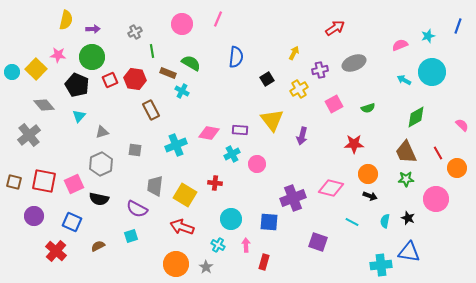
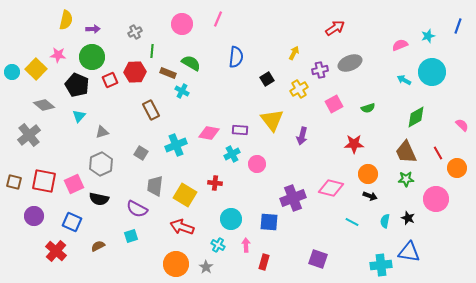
green line at (152, 51): rotated 16 degrees clockwise
gray ellipse at (354, 63): moved 4 px left
red hexagon at (135, 79): moved 7 px up; rotated 10 degrees counterclockwise
gray diamond at (44, 105): rotated 10 degrees counterclockwise
gray square at (135, 150): moved 6 px right, 3 px down; rotated 24 degrees clockwise
purple square at (318, 242): moved 17 px down
